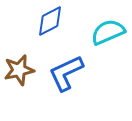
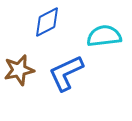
blue diamond: moved 3 px left, 1 px down
cyan semicircle: moved 4 px left, 4 px down; rotated 16 degrees clockwise
